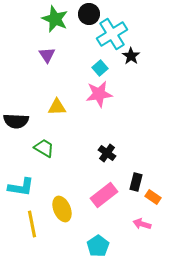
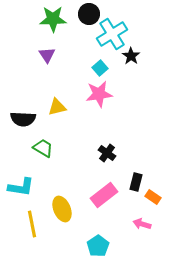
green star: moved 2 px left; rotated 24 degrees counterclockwise
yellow triangle: rotated 12 degrees counterclockwise
black semicircle: moved 7 px right, 2 px up
green trapezoid: moved 1 px left
